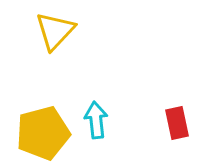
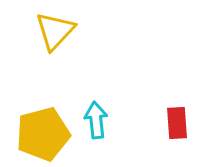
red rectangle: rotated 8 degrees clockwise
yellow pentagon: moved 1 px down
